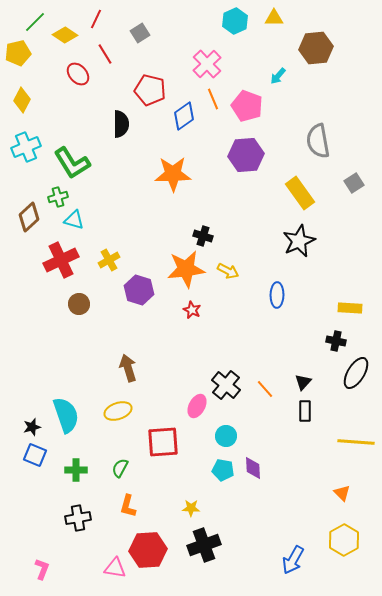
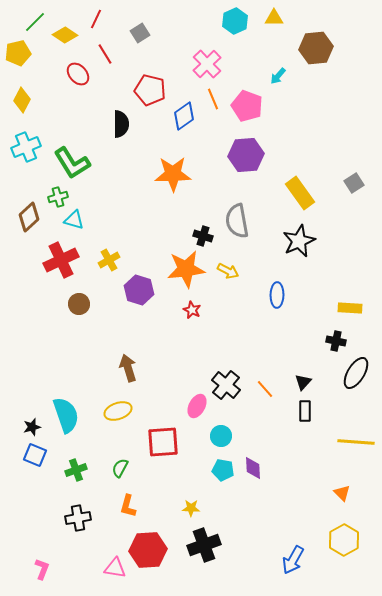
gray semicircle at (318, 141): moved 81 px left, 80 px down
cyan circle at (226, 436): moved 5 px left
green cross at (76, 470): rotated 20 degrees counterclockwise
